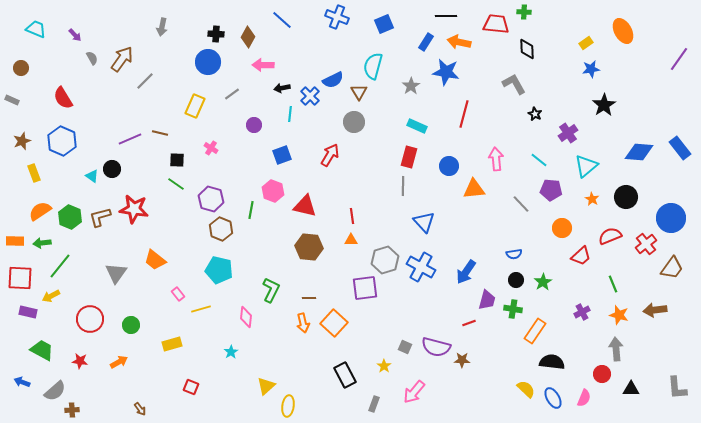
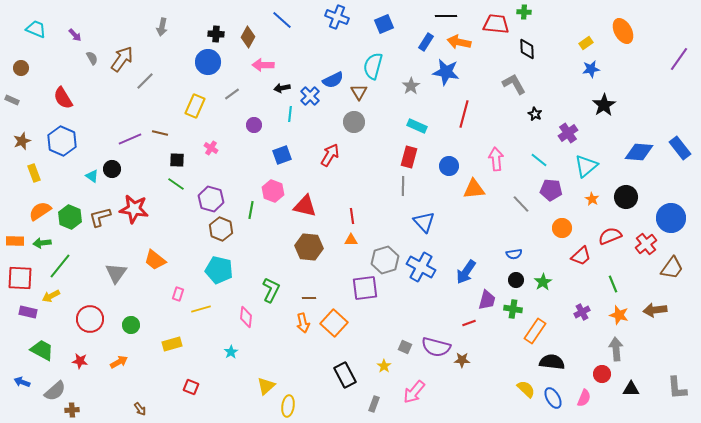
pink rectangle at (178, 294): rotated 56 degrees clockwise
